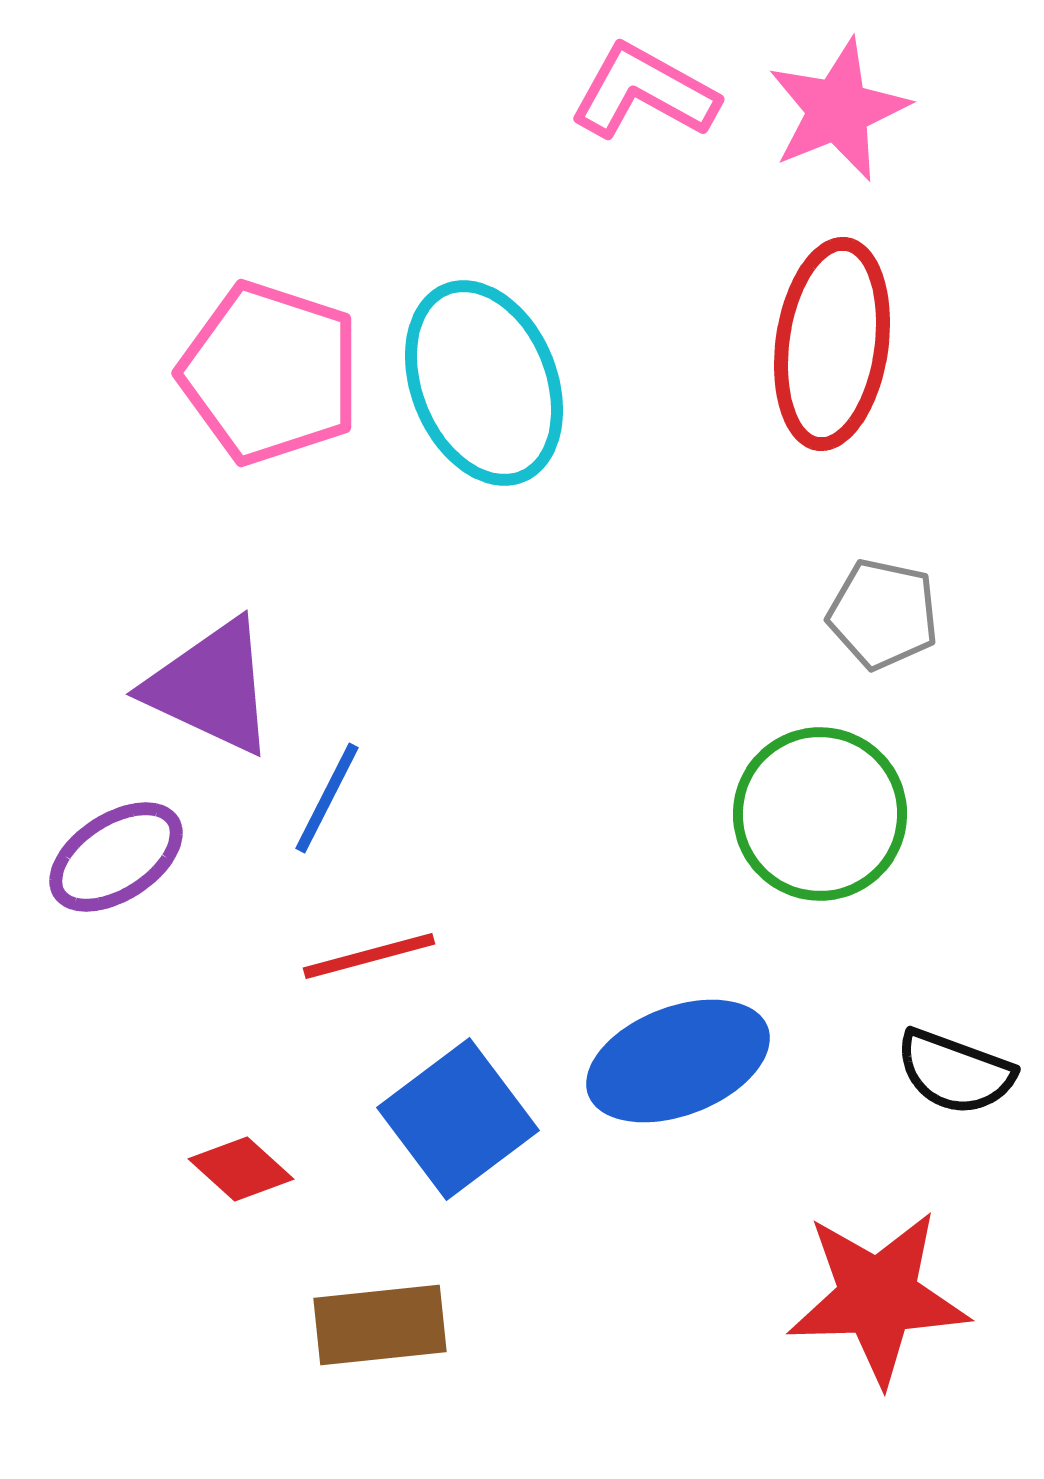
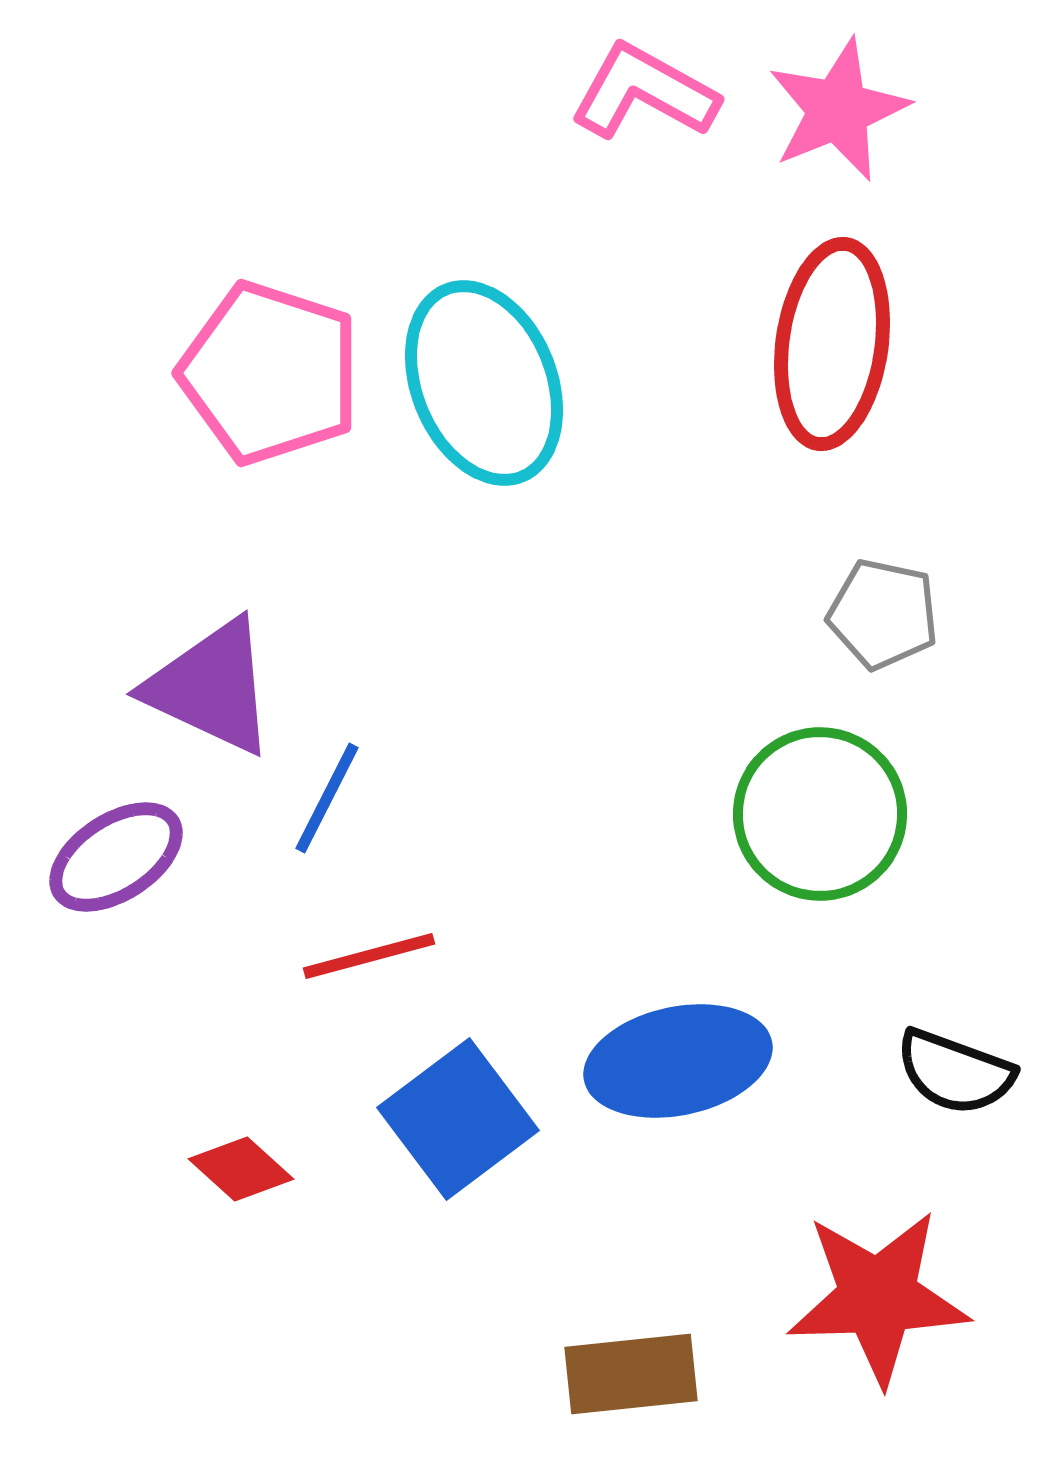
blue ellipse: rotated 9 degrees clockwise
brown rectangle: moved 251 px right, 49 px down
